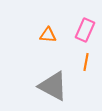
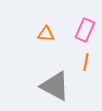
orange triangle: moved 2 px left, 1 px up
gray triangle: moved 2 px right
